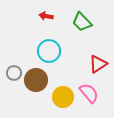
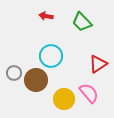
cyan circle: moved 2 px right, 5 px down
yellow circle: moved 1 px right, 2 px down
